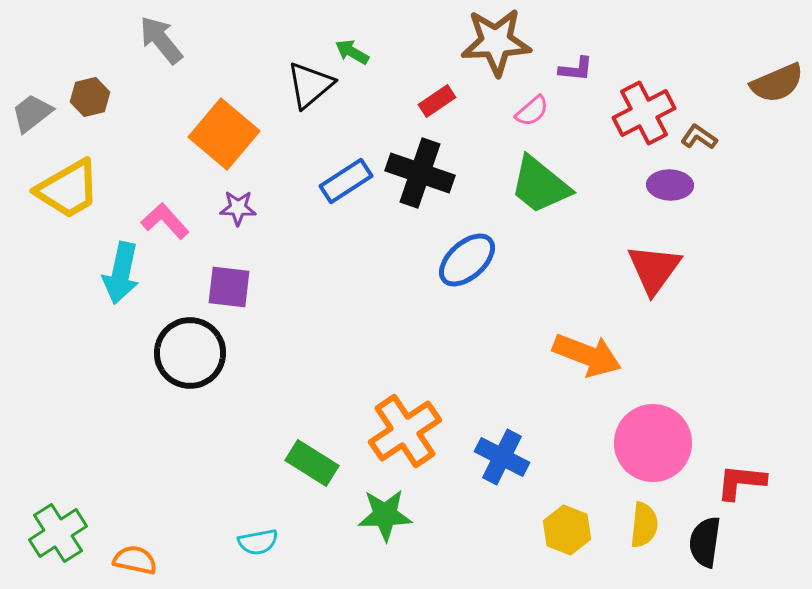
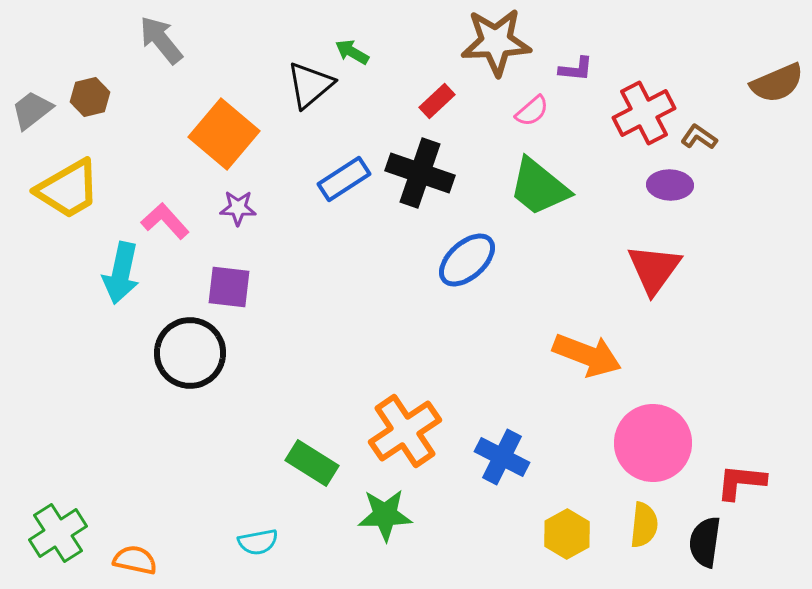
red rectangle: rotated 9 degrees counterclockwise
gray trapezoid: moved 3 px up
blue rectangle: moved 2 px left, 2 px up
green trapezoid: moved 1 px left, 2 px down
yellow hexagon: moved 4 px down; rotated 9 degrees clockwise
